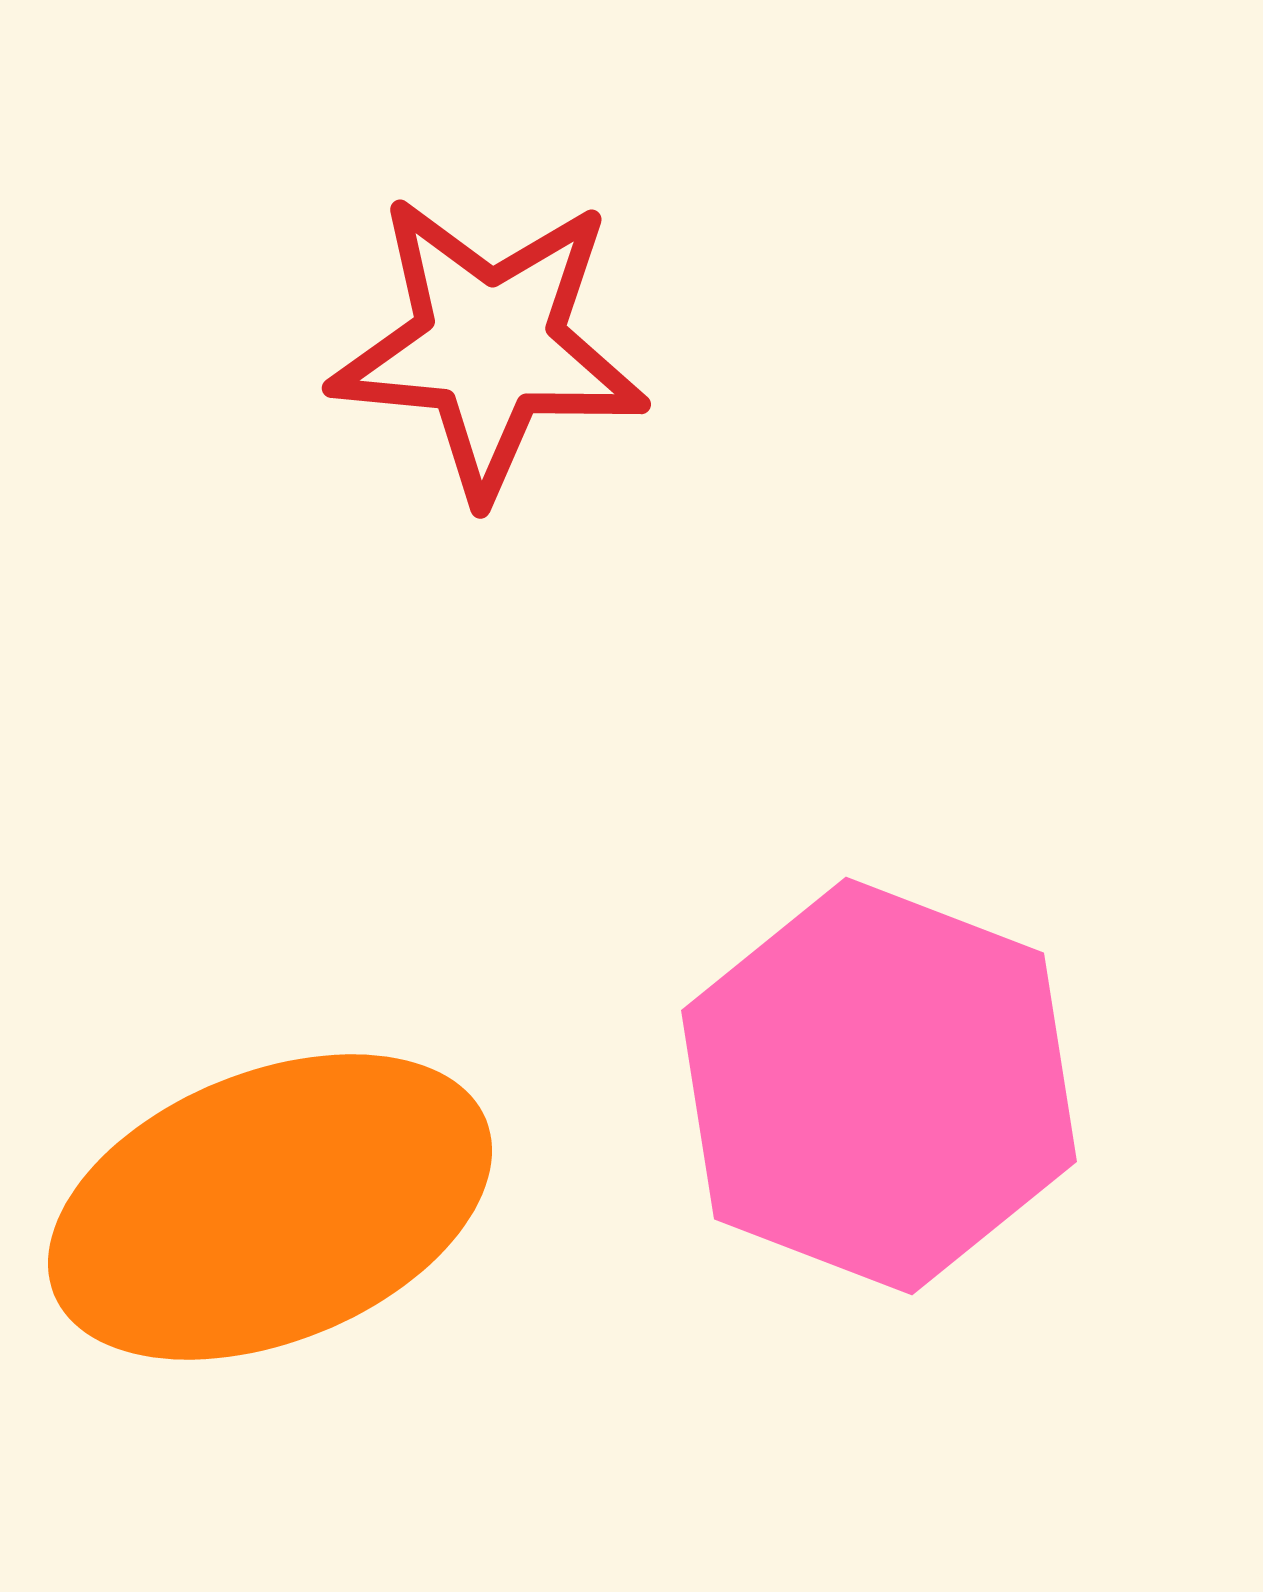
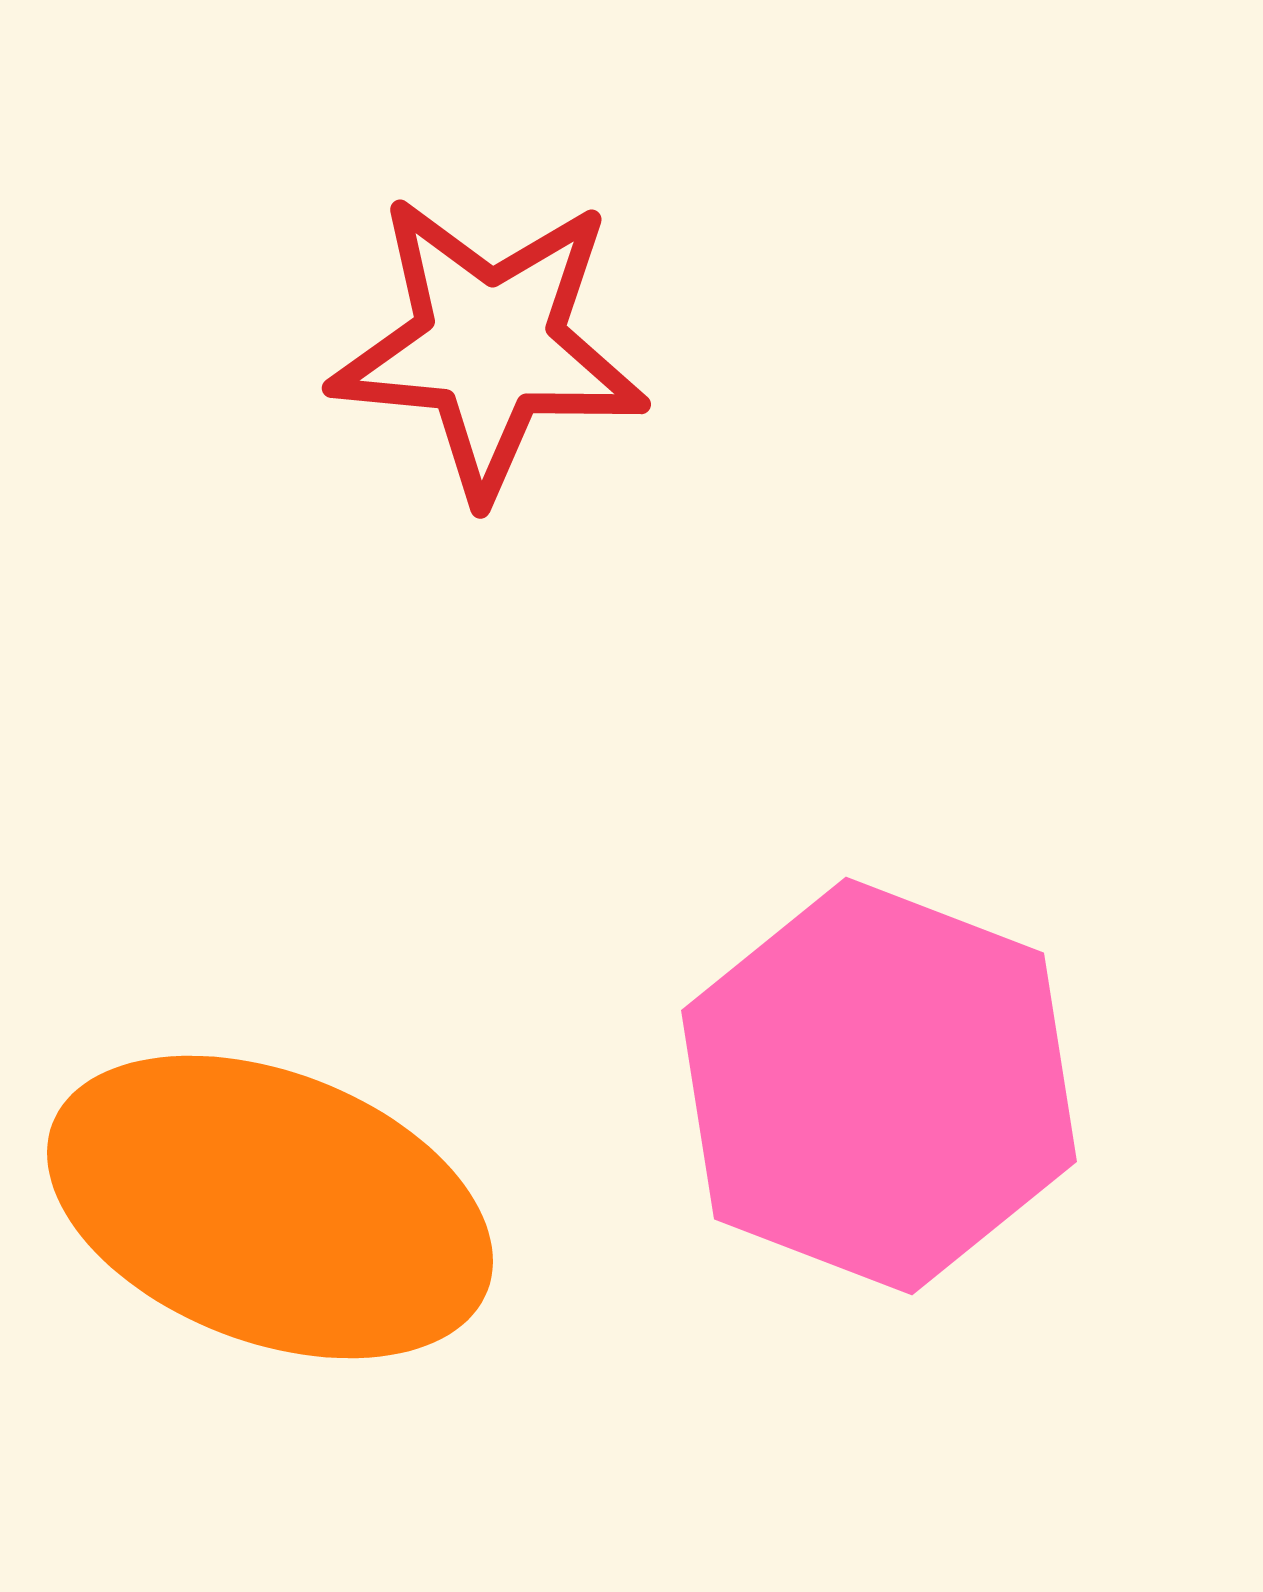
orange ellipse: rotated 43 degrees clockwise
